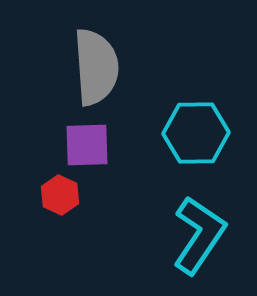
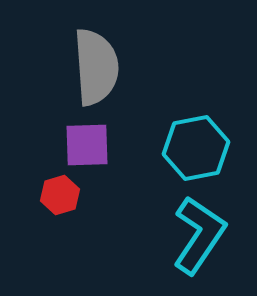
cyan hexagon: moved 15 px down; rotated 10 degrees counterclockwise
red hexagon: rotated 18 degrees clockwise
